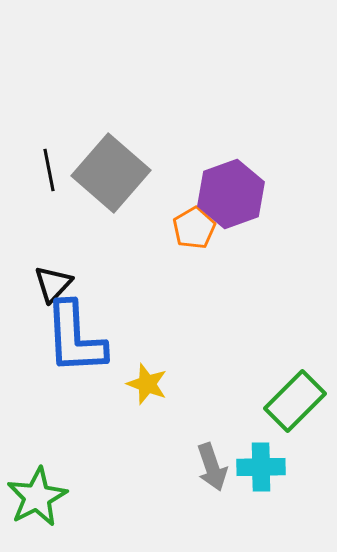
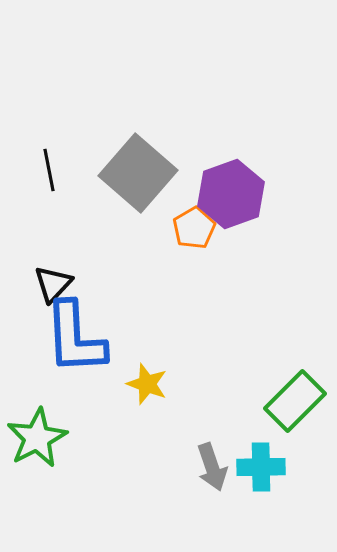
gray square: moved 27 px right
green star: moved 59 px up
